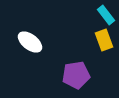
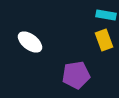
cyan rectangle: rotated 42 degrees counterclockwise
